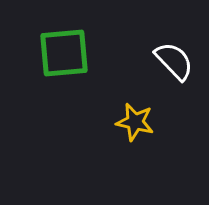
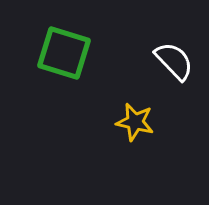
green square: rotated 22 degrees clockwise
